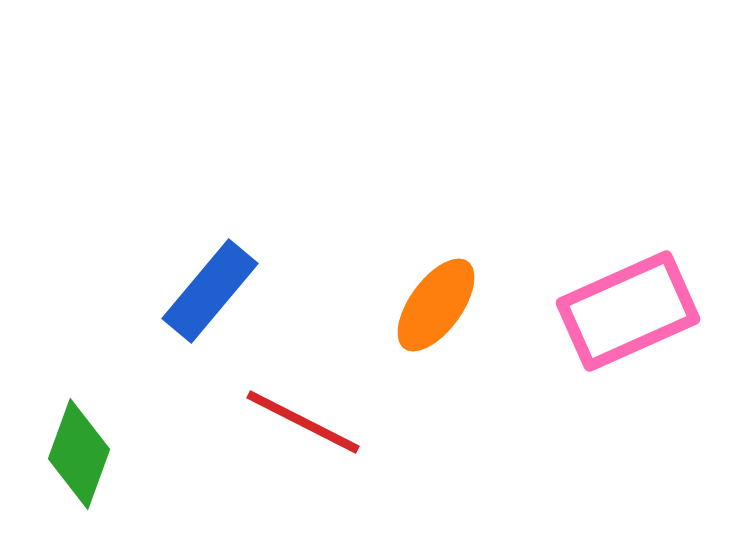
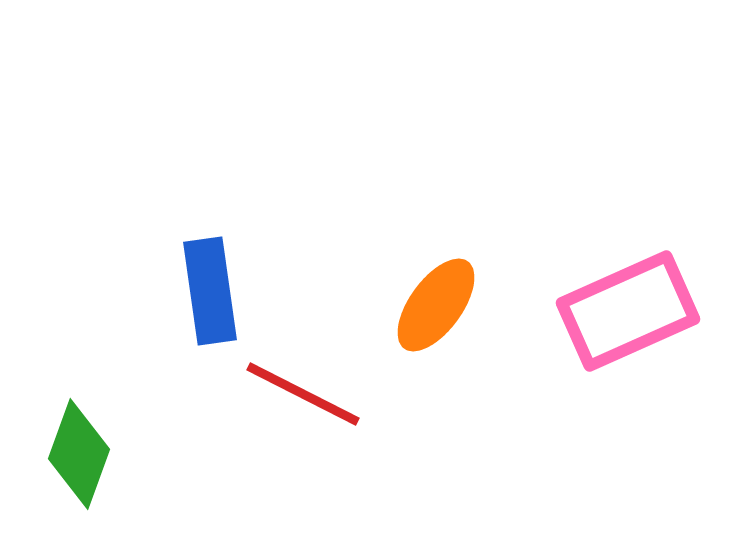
blue rectangle: rotated 48 degrees counterclockwise
red line: moved 28 px up
